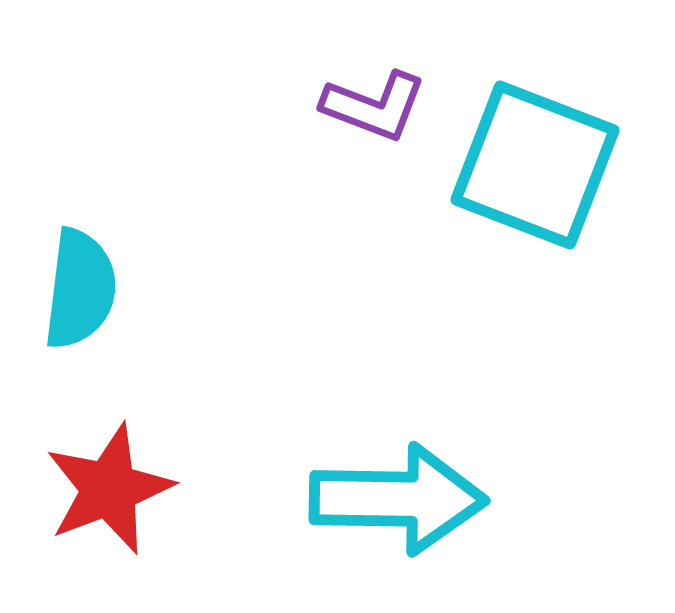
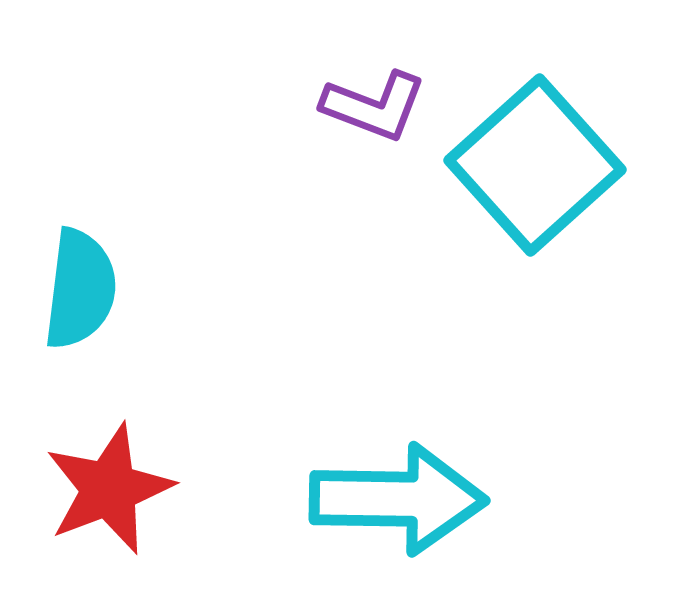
cyan square: rotated 27 degrees clockwise
